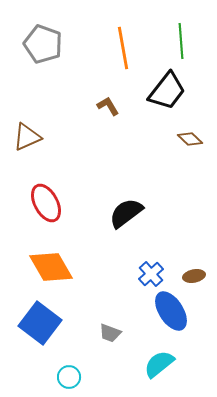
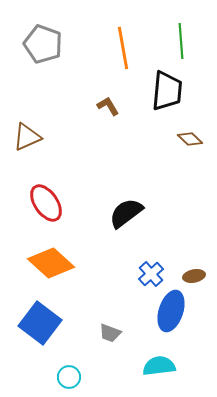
black trapezoid: rotated 33 degrees counterclockwise
red ellipse: rotated 6 degrees counterclockwise
orange diamond: moved 4 px up; rotated 18 degrees counterclockwise
blue ellipse: rotated 51 degrees clockwise
cyan semicircle: moved 2 px down; rotated 32 degrees clockwise
